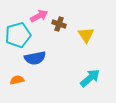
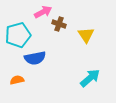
pink arrow: moved 4 px right, 4 px up
